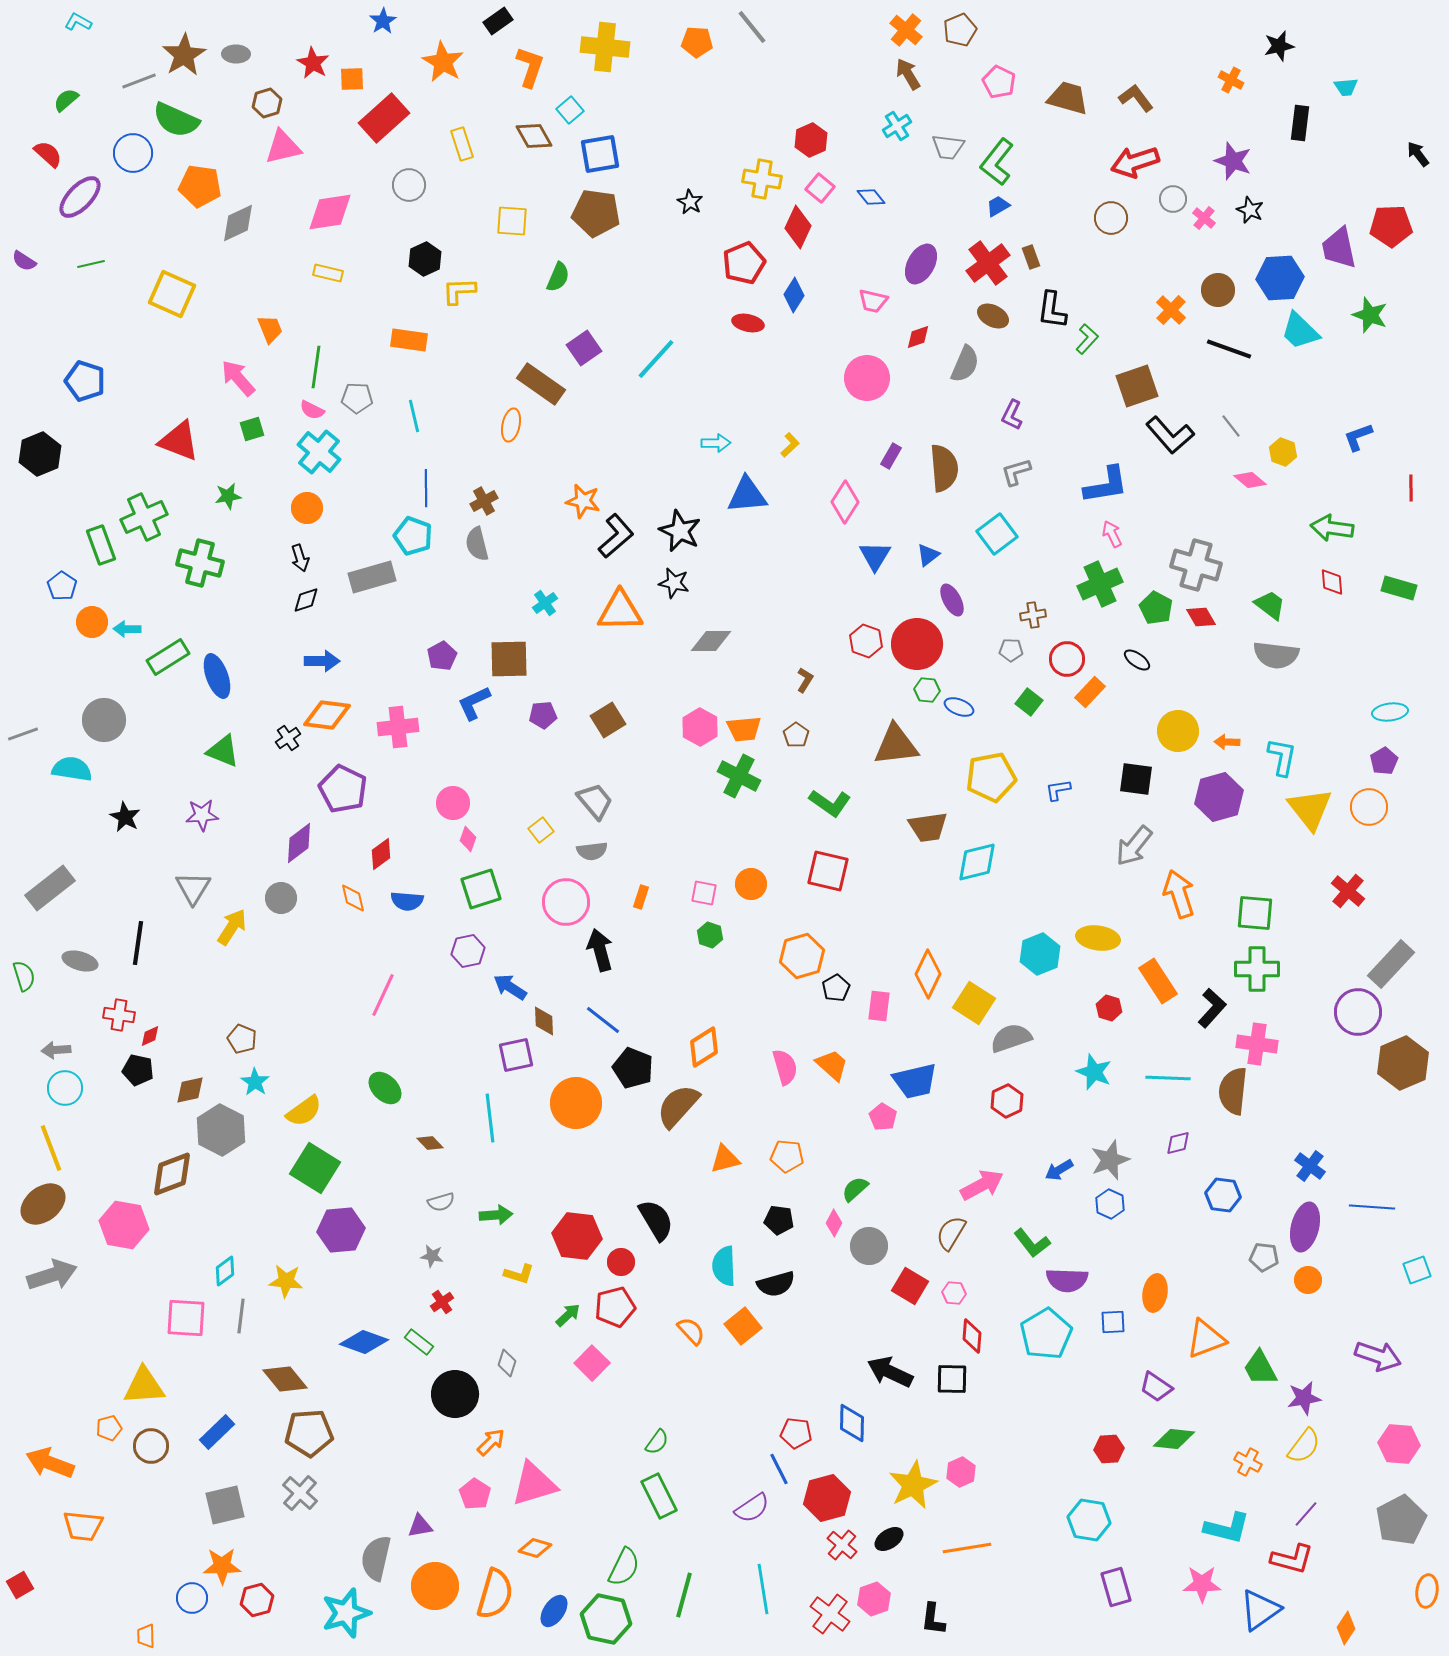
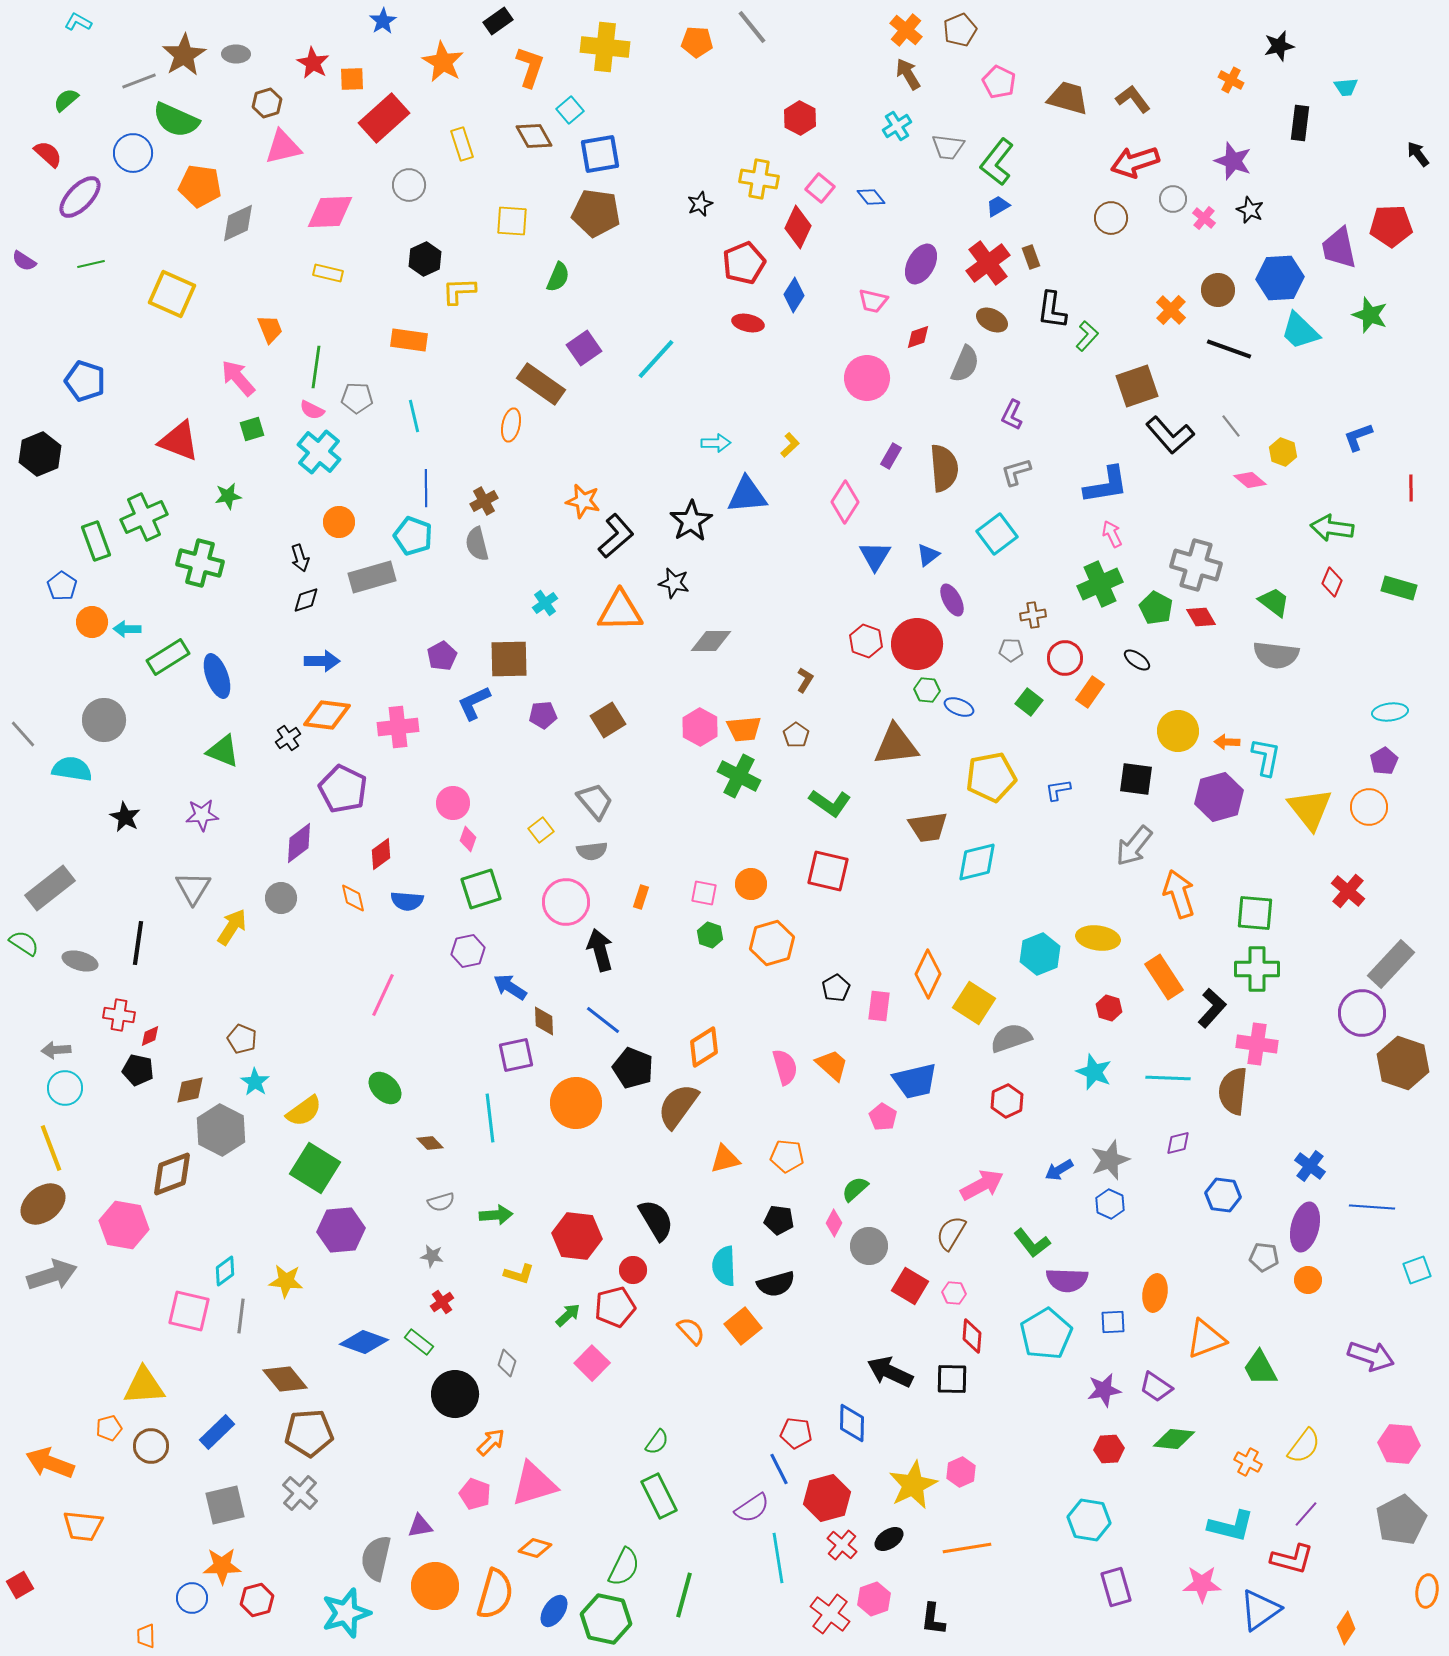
brown L-shape at (1136, 98): moved 3 px left, 1 px down
red hexagon at (811, 140): moved 11 px left, 22 px up; rotated 8 degrees counterclockwise
yellow cross at (762, 179): moved 3 px left
black star at (690, 202): moved 10 px right, 2 px down; rotated 20 degrees clockwise
pink diamond at (330, 212): rotated 6 degrees clockwise
brown ellipse at (993, 316): moved 1 px left, 4 px down
green L-shape at (1087, 339): moved 3 px up
orange circle at (307, 508): moved 32 px right, 14 px down
black star at (680, 531): moved 11 px right, 10 px up; rotated 15 degrees clockwise
green rectangle at (101, 545): moved 5 px left, 4 px up
red diamond at (1332, 582): rotated 28 degrees clockwise
green trapezoid at (1270, 605): moved 4 px right, 3 px up
red circle at (1067, 659): moved 2 px left, 1 px up
orange rectangle at (1090, 692): rotated 8 degrees counterclockwise
gray line at (23, 734): rotated 68 degrees clockwise
cyan L-shape at (1282, 757): moved 16 px left
orange hexagon at (802, 956): moved 30 px left, 13 px up
green semicircle at (24, 976): moved 33 px up; rotated 40 degrees counterclockwise
orange rectangle at (1158, 981): moved 6 px right, 4 px up
purple circle at (1358, 1012): moved 4 px right, 1 px down
brown hexagon at (1403, 1063): rotated 18 degrees counterclockwise
brown semicircle at (678, 1106): rotated 6 degrees counterclockwise
red circle at (621, 1262): moved 12 px right, 8 px down
pink square at (186, 1318): moved 3 px right, 7 px up; rotated 9 degrees clockwise
purple arrow at (1378, 1356): moved 7 px left
purple star at (1304, 1398): moved 200 px left, 8 px up
pink pentagon at (475, 1494): rotated 12 degrees counterclockwise
cyan L-shape at (1227, 1528): moved 4 px right, 2 px up
cyan line at (763, 1589): moved 15 px right, 31 px up
